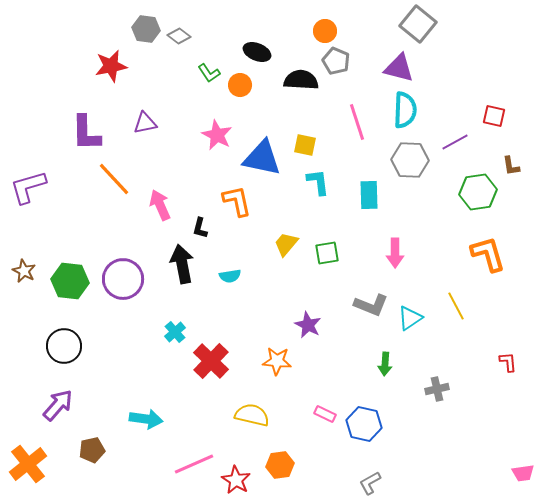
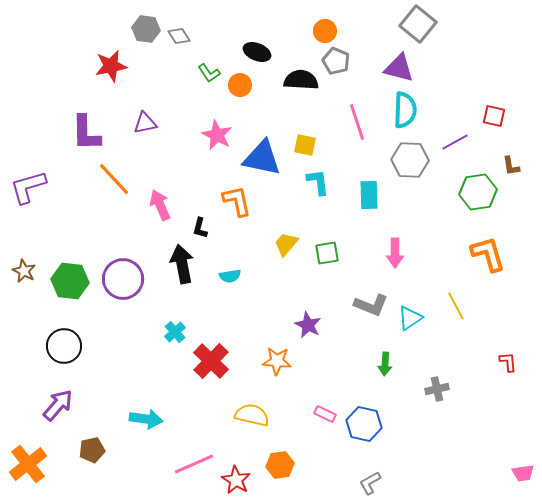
gray diamond at (179, 36): rotated 20 degrees clockwise
